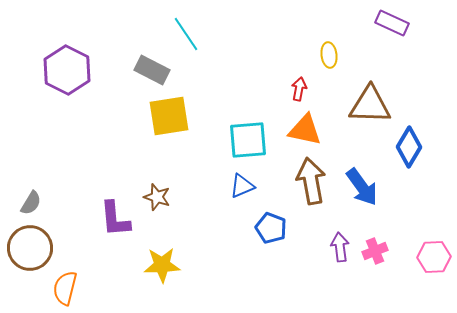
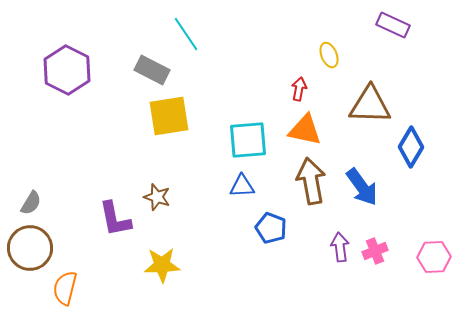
purple rectangle: moved 1 px right, 2 px down
yellow ellipse: rotated 15 degrees counterclockwise
blue diamond: moved 2 px right
blue triangle: rotated 20 degrees clockwise
purple L-shape: rotated 6 degrees counterclockwise
